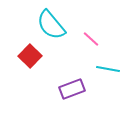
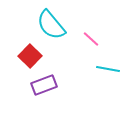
purple rectangle: moved 28 px left, 4 px up
